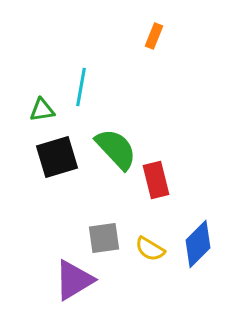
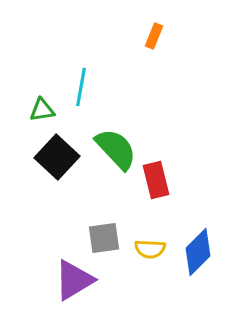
black square: rotated 30 degrees counterclockwise
blue diamond: moved 8 px down
yellow semicircle: rotated 28 degrees counterclockwise
